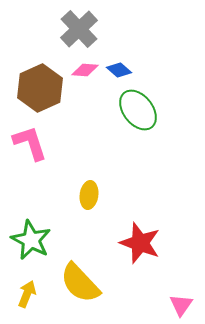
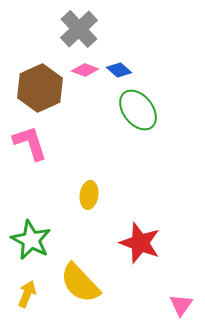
pink diamond: rotated 16 degrees clockwise
